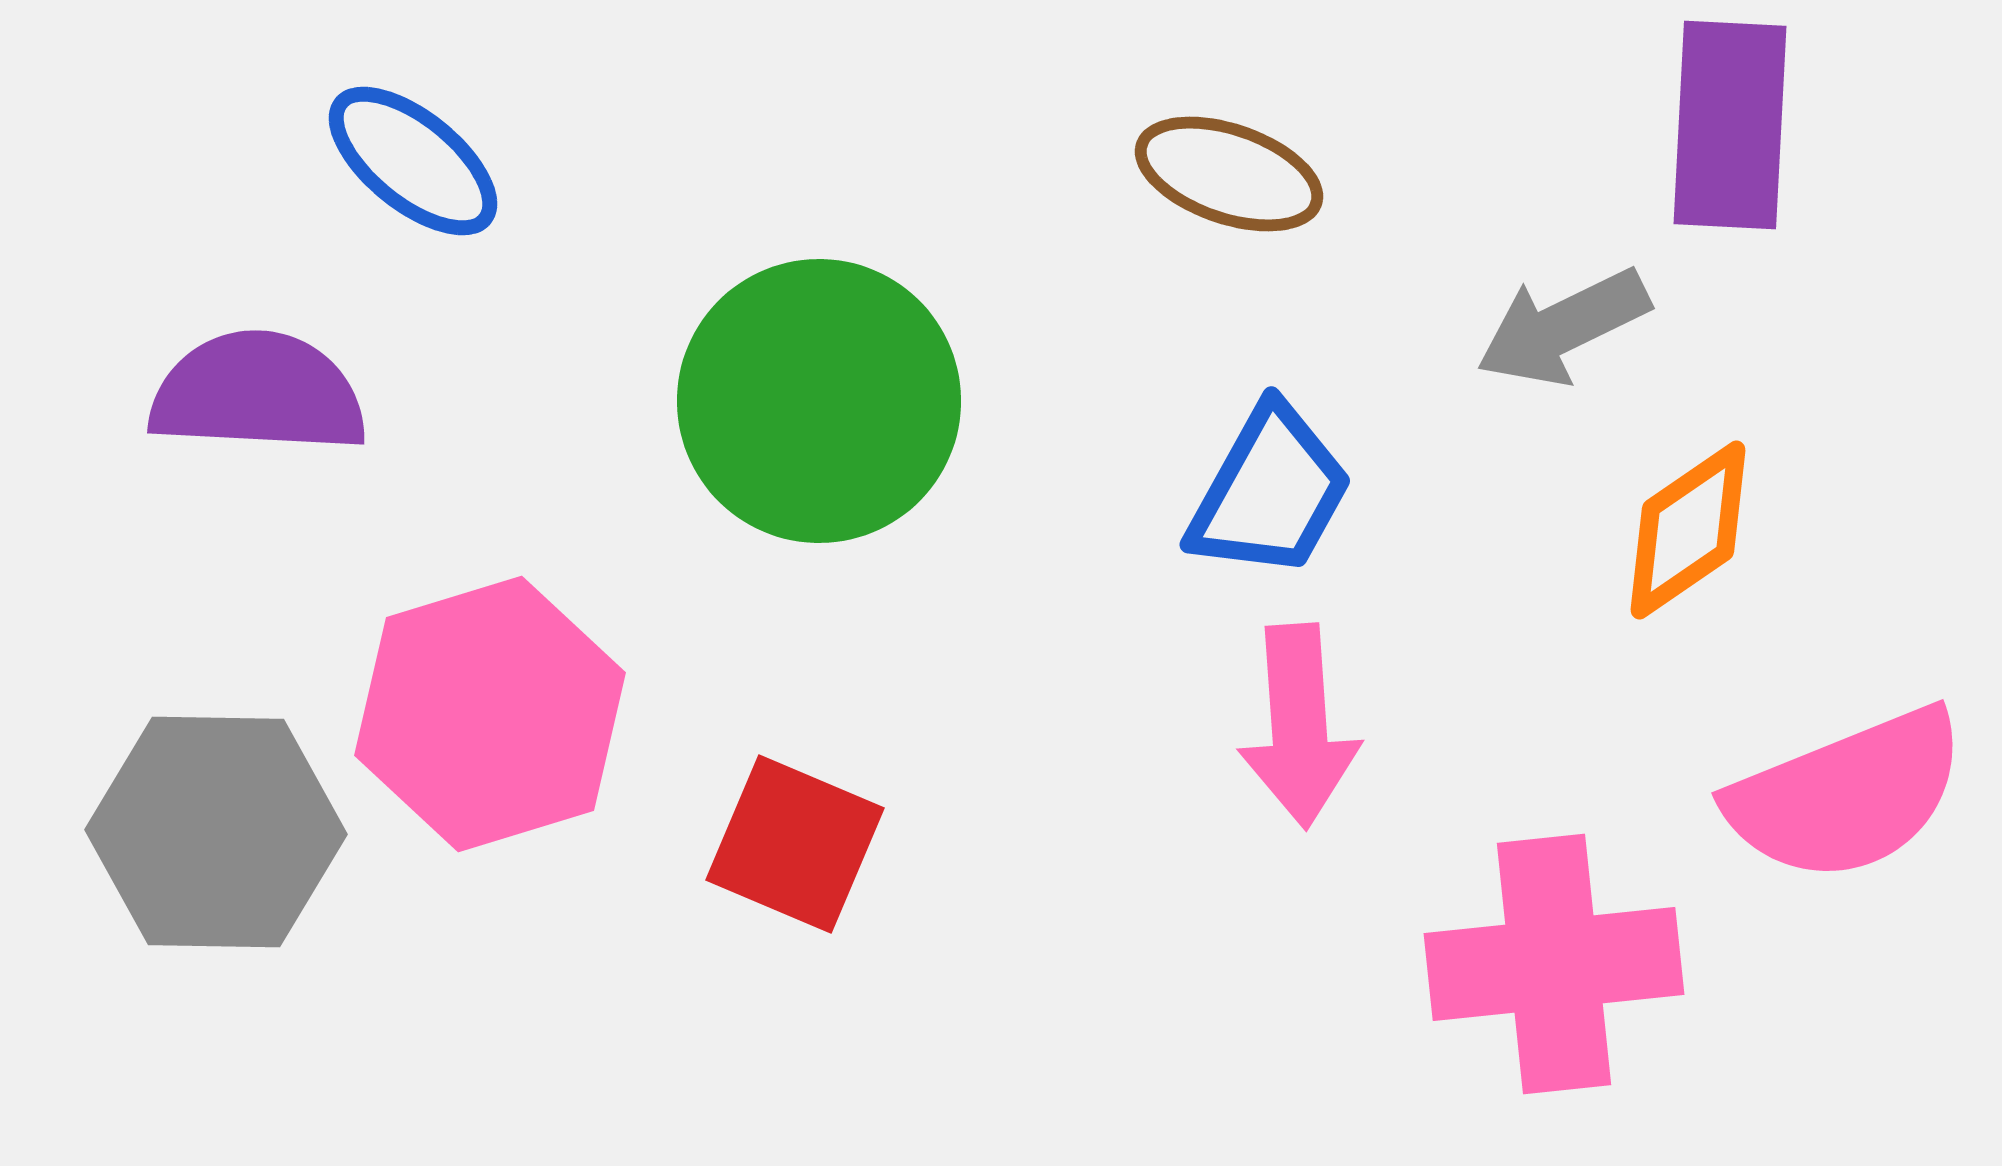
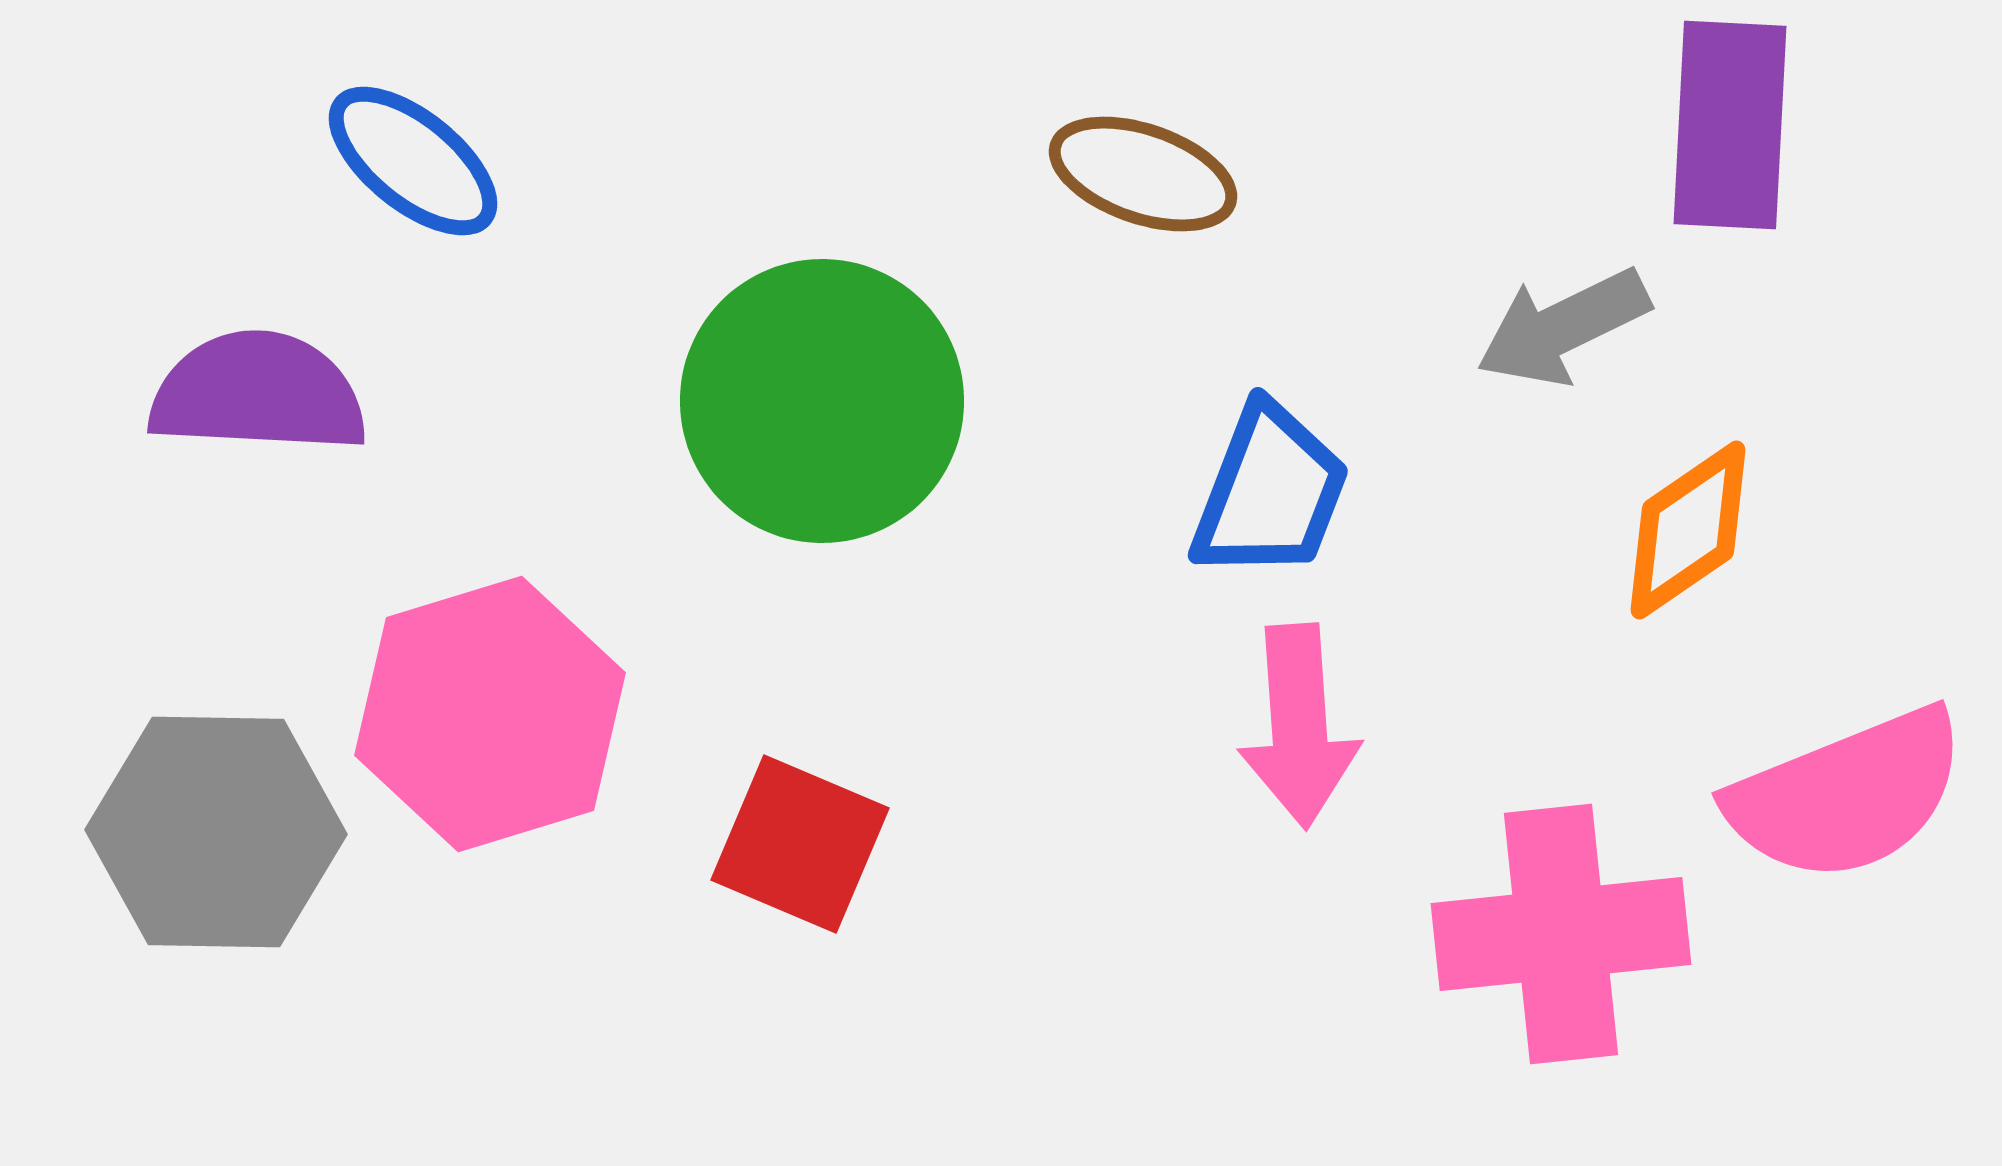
brown ellipse: moved 86 px left
green circle: moved 3 px right
blue trapezoid: rotated 8 degrees counterclockwise
red square: moved 5 px right
pink cross: moved 7 px right, 30 px up
